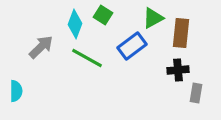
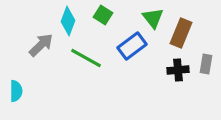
green triangle: rotated 40 degrees counterclockwise
cyan diamond: moved 7 px left, 3 px up
brown rectangle: rotated 16 degrees clockwise
gray arrow: moved 2 px up
green line: moved 1 px left
gray rectangle: moved 10 px right, 29 px up
